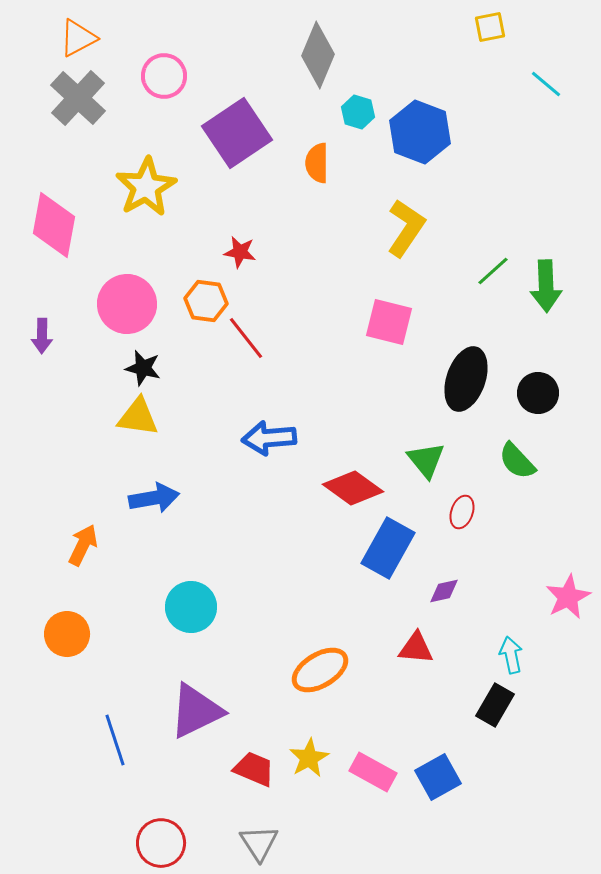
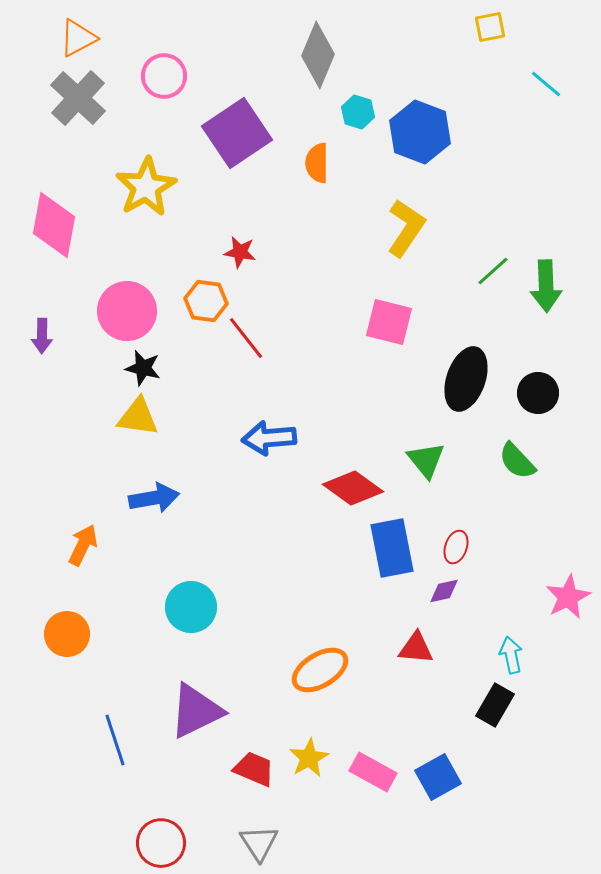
pink circle at (127, 304): moved 7 px down
red ellipse at (462, 512): moved 6 px left, 35 px down
blue rectangle at (388, 548): moved 4 px right; rotated 40 degrees counterclockwise
